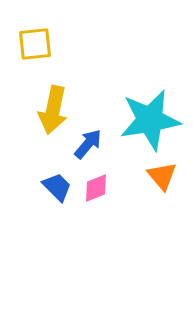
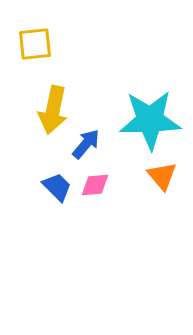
cyan star: rotated 8 degrees clockwise
blue arrow: moved 2 px left
pink diamond: moved 1 px left, 3 px up; rotated 16 degrees clockwise
